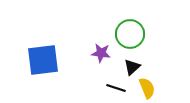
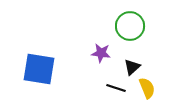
green circle: moved 8 px up
blue square: moved 4 px left, 9 px down; rotated 16 degrees clockwise
